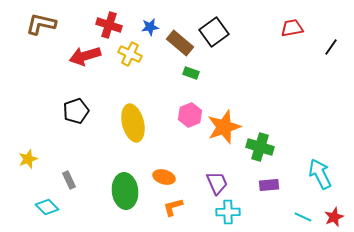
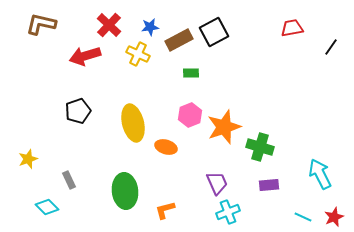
red cross: rotated 25 degrees clockwise
black square: rotated 8 degrees clockwise
brown rectangle: moved 1 px left, 3 px up; rotated 68 degrees counterclockwise
yellow cross: moved 8 px right
green rectangle: rotated 21 degrees counterclockwise
black pentagon: moved 2 px right
orange ellipse: moved 2 px right, 30 px up
orange L-shape: moved 8 px left, 3 px down
cyan cross: rotated 20 degrees counterclockwise
